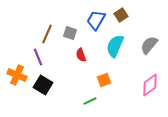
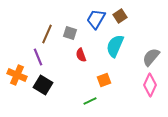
brown square: moved 1 px left, 1 px down
blue trapezoid: moved 1 px up
gray semicircle: moved 2 px right, 12 px down
pink diamond: rotated 30 degrees counterclockwise
